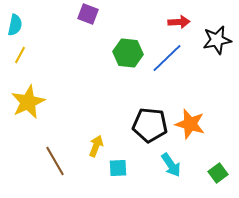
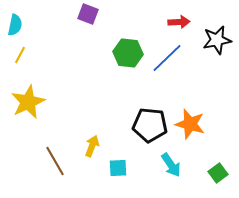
yellow arrow: moved 4 px left
